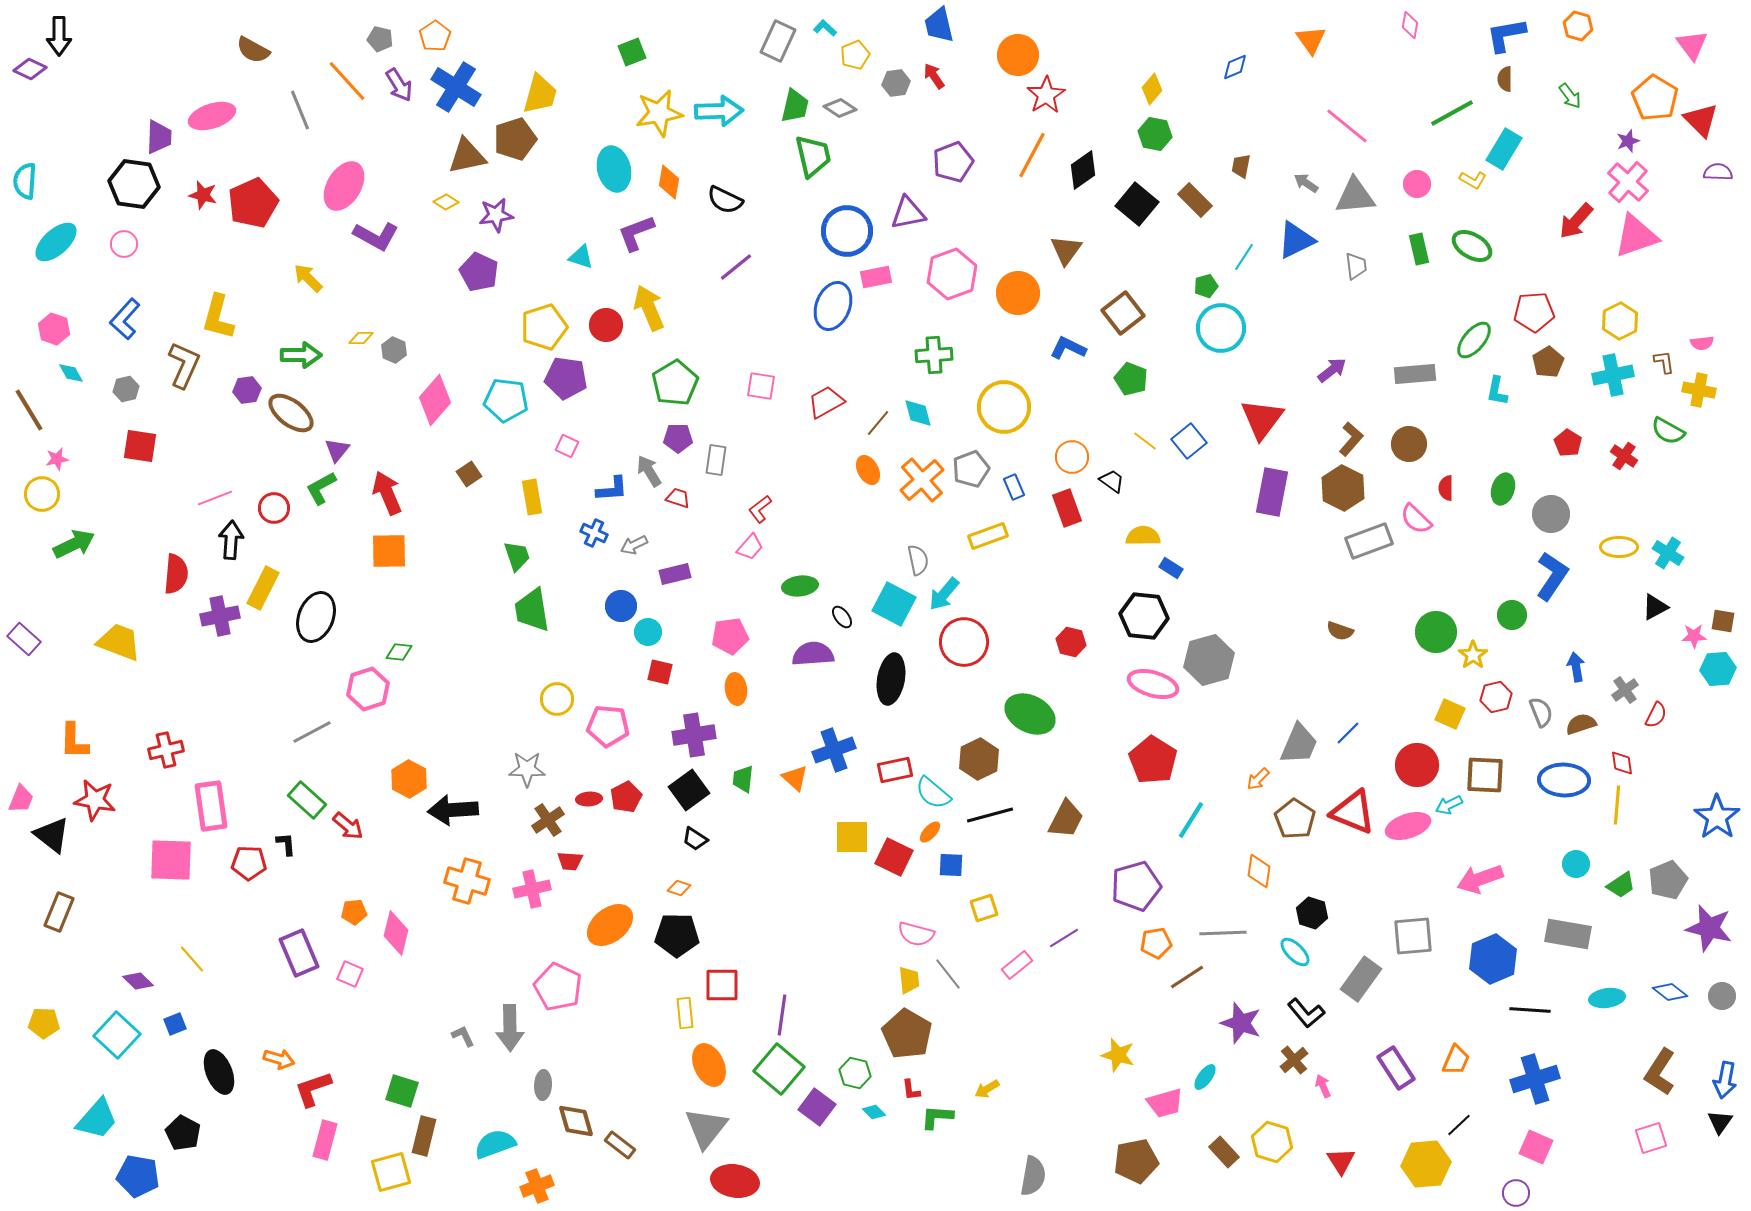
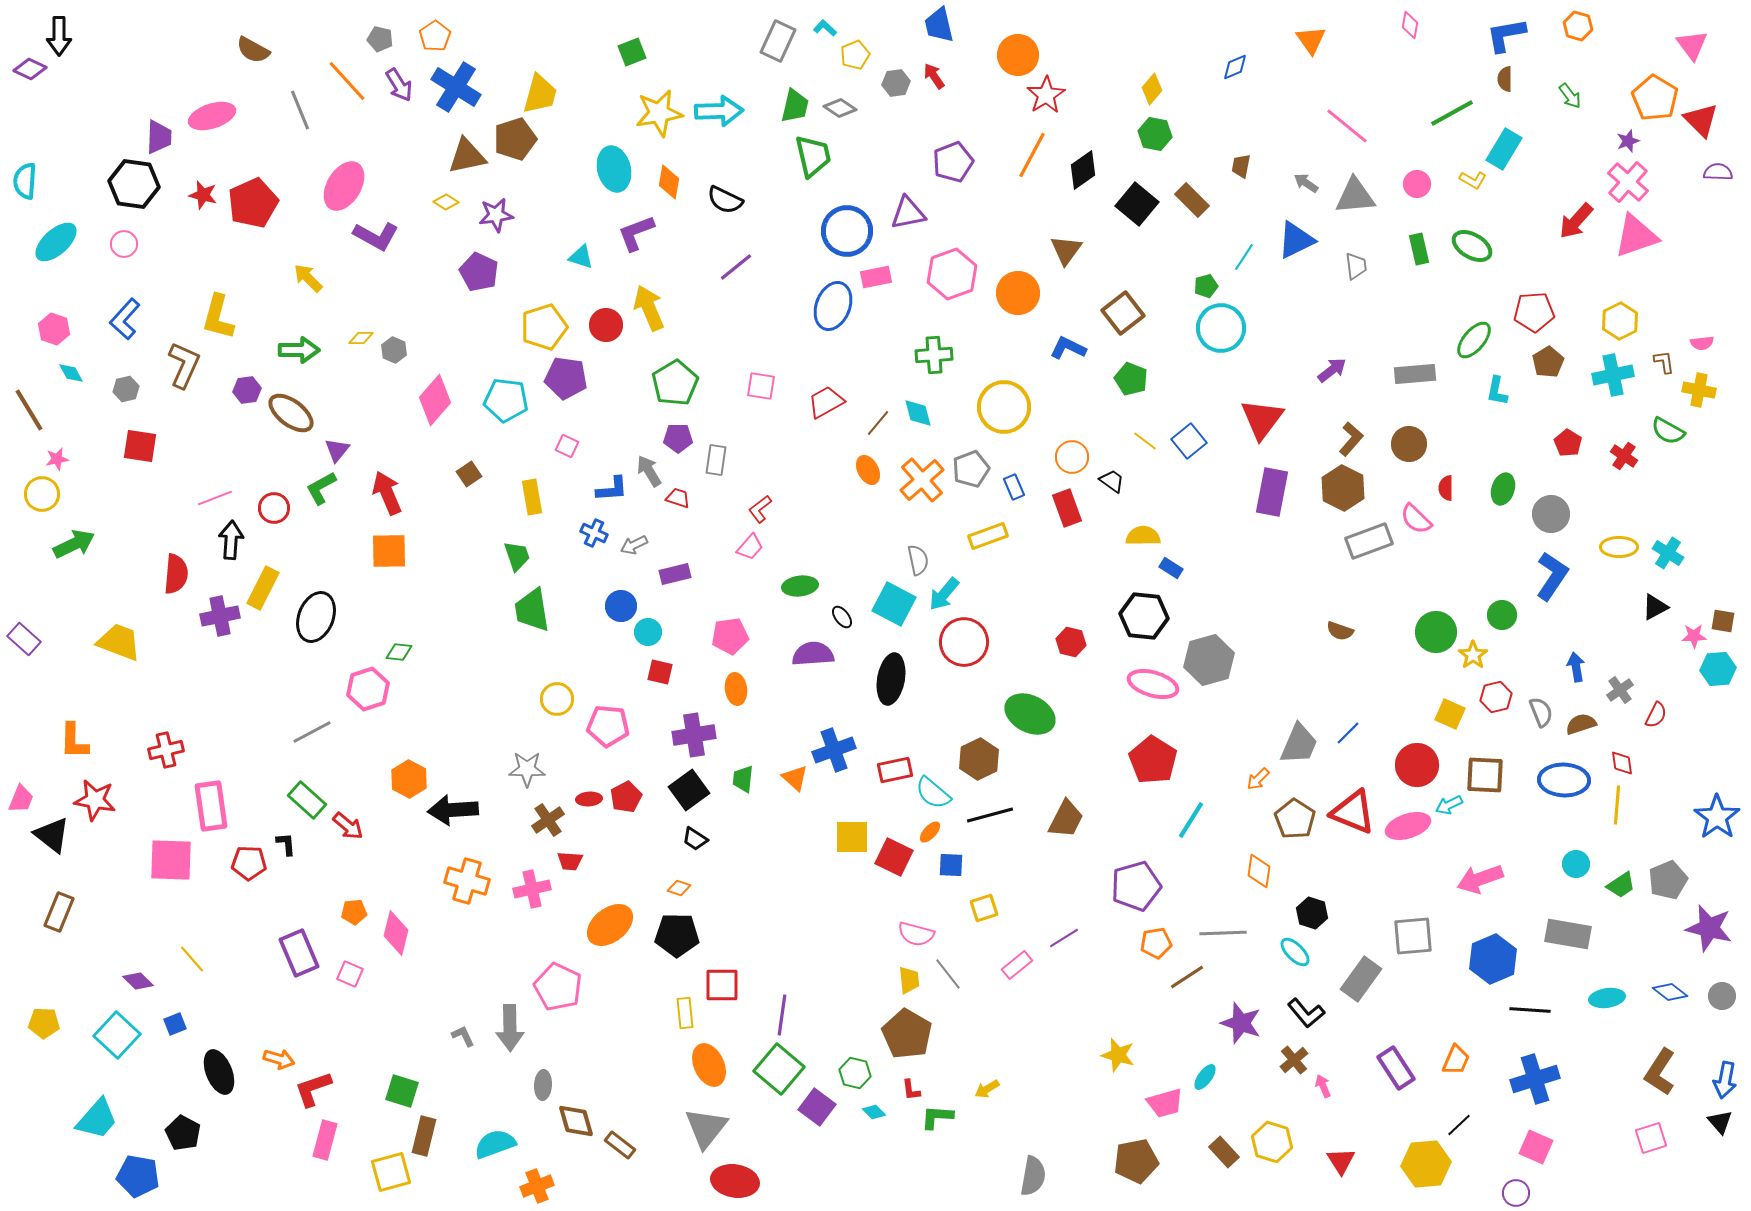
brown rectangle at (1195, 200): moved 3 px left
green arrow at (301, 355): moved 2 px left, 5 px up
green circle at (1512, 615): moved 10 px left
gray cross at (1625, 690): moved 5 px left
black triangle at (1720, 1122): rotated 16 degrees counterclockwise
